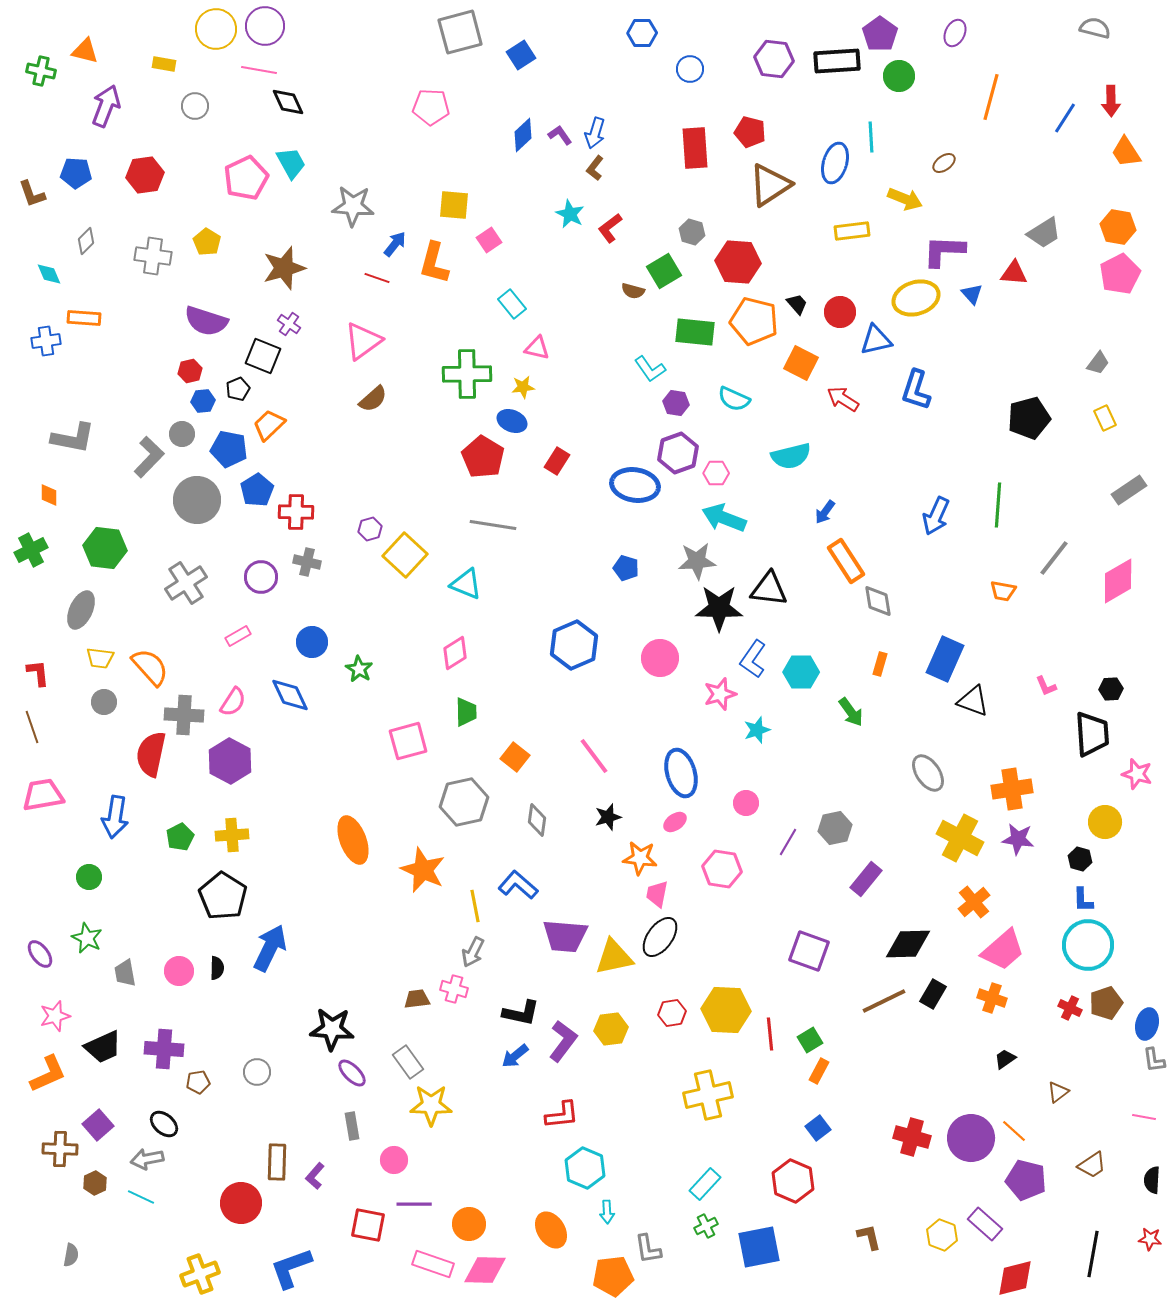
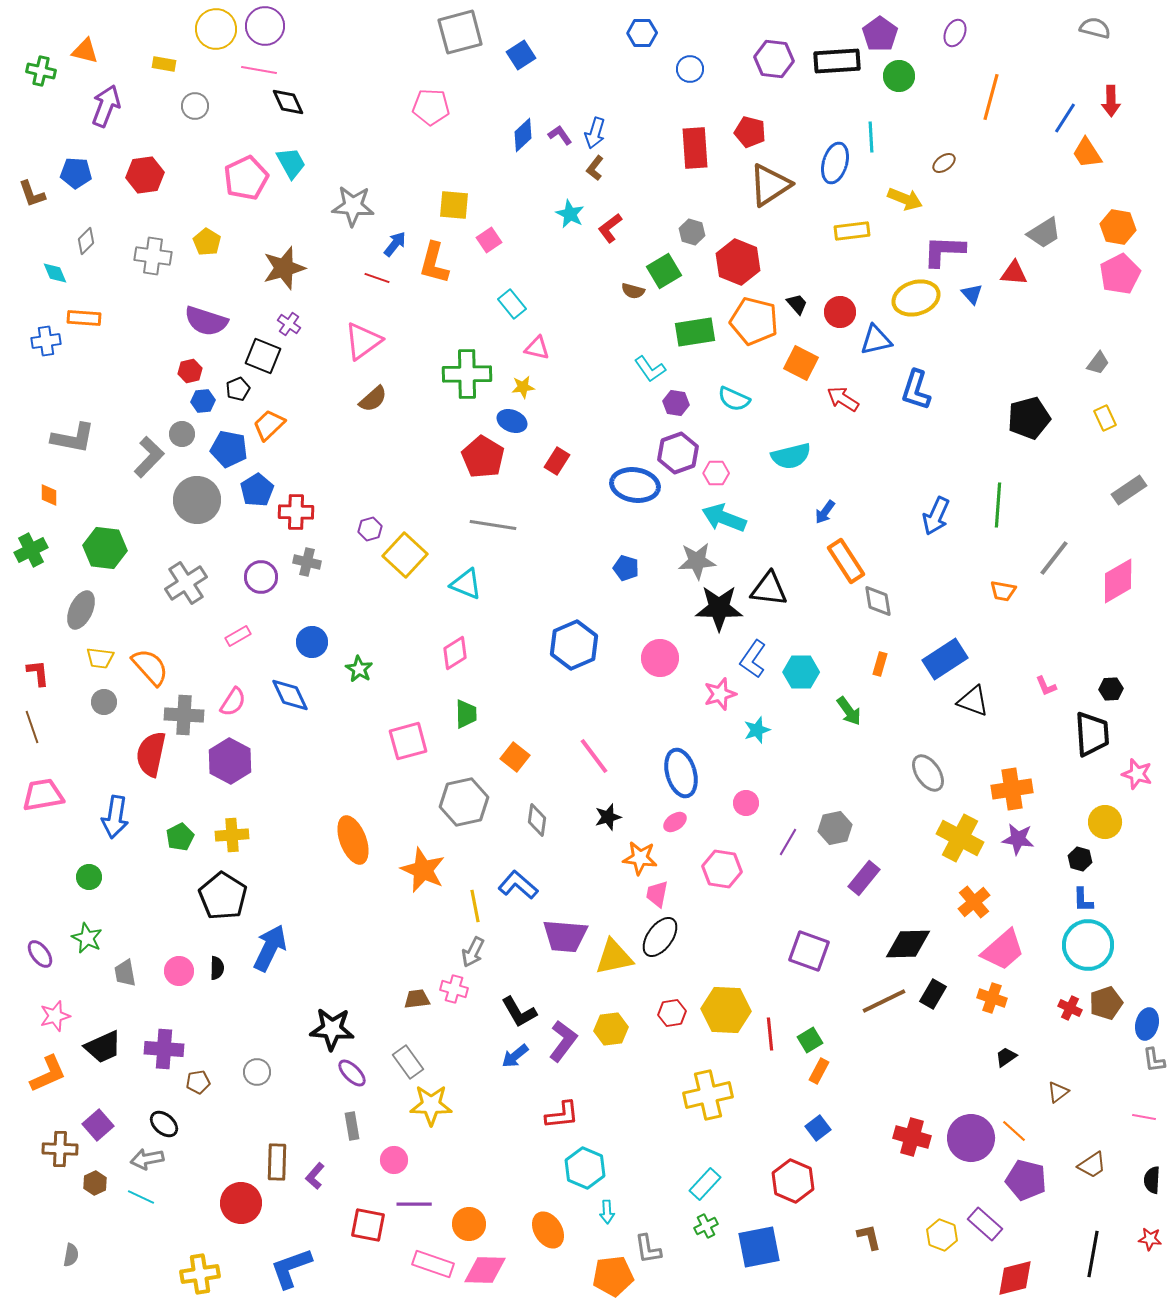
orange trapezoid at (1126, 152): moved 39 px left, 1 px down
red hexagon at (738, 262): rotated 18 degrees clockwise
cyan diamond at (49, 274): moved 6 px right, 1 px up
green rectangle at (695, 332): rotated 15 degrees counterclockwise
blue rectangle at (945, 659): rotated 33 degrees clockwise
green trapezoid at (466, 712): moved 2 px down
green arrow at (851, 712): moved 2 px left, 1 px up
purple rectangle at (866, 879): moved 2 px left, 1 px up
black L-shape at (521, 1013): moved 2 px left, 1 px up; rotated 48 degrees clockwise
black trapezoid at (1005, 1059): moved 1 px right, 2 px up
orange ellipse at (551, 1230): moved 3 px left
yellow cross at (200, 1274): rotated 12 degrees clockwise
